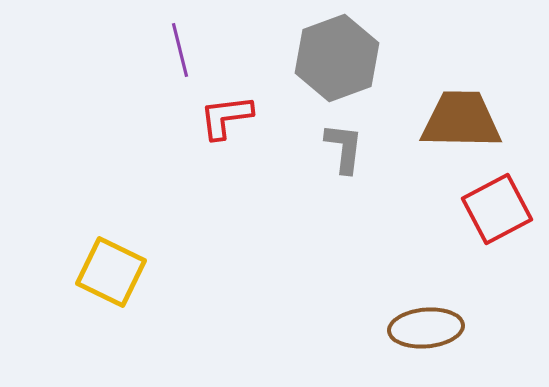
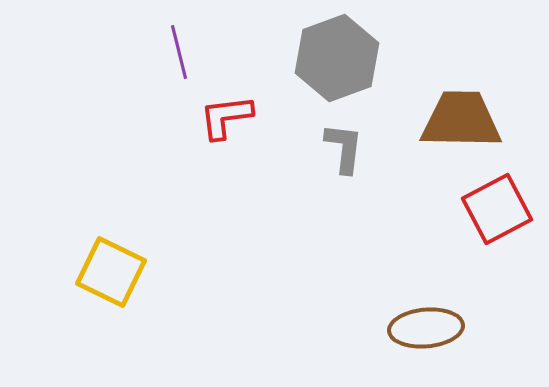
purple line: moved 1 px left, 2 px down
